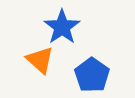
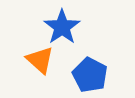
blue pentagon: moved 2 px left; rotated 8 degrees counterclockwise
